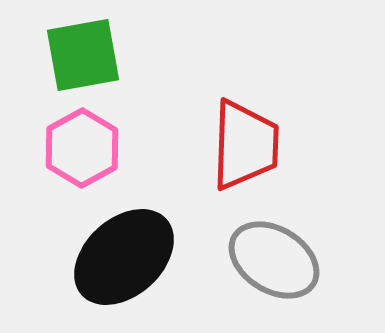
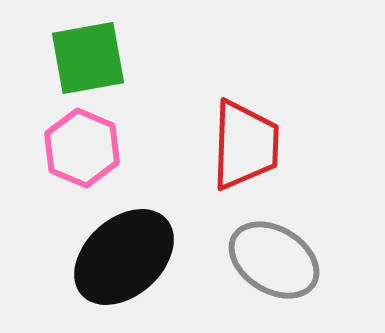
green square: moved 5 px right, 3 px down
pink hexagon: rotated 8 degrees counterclockwise
